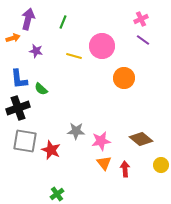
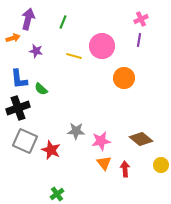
purple line: moved 4 px left; rotated 64 degrees clockwise
gray square: rotated 15 degrees clockwise
